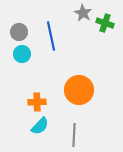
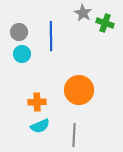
blue line: rotated 12 degrees clockwise
cyan semicircle: rotated 24 degrees clockwise
